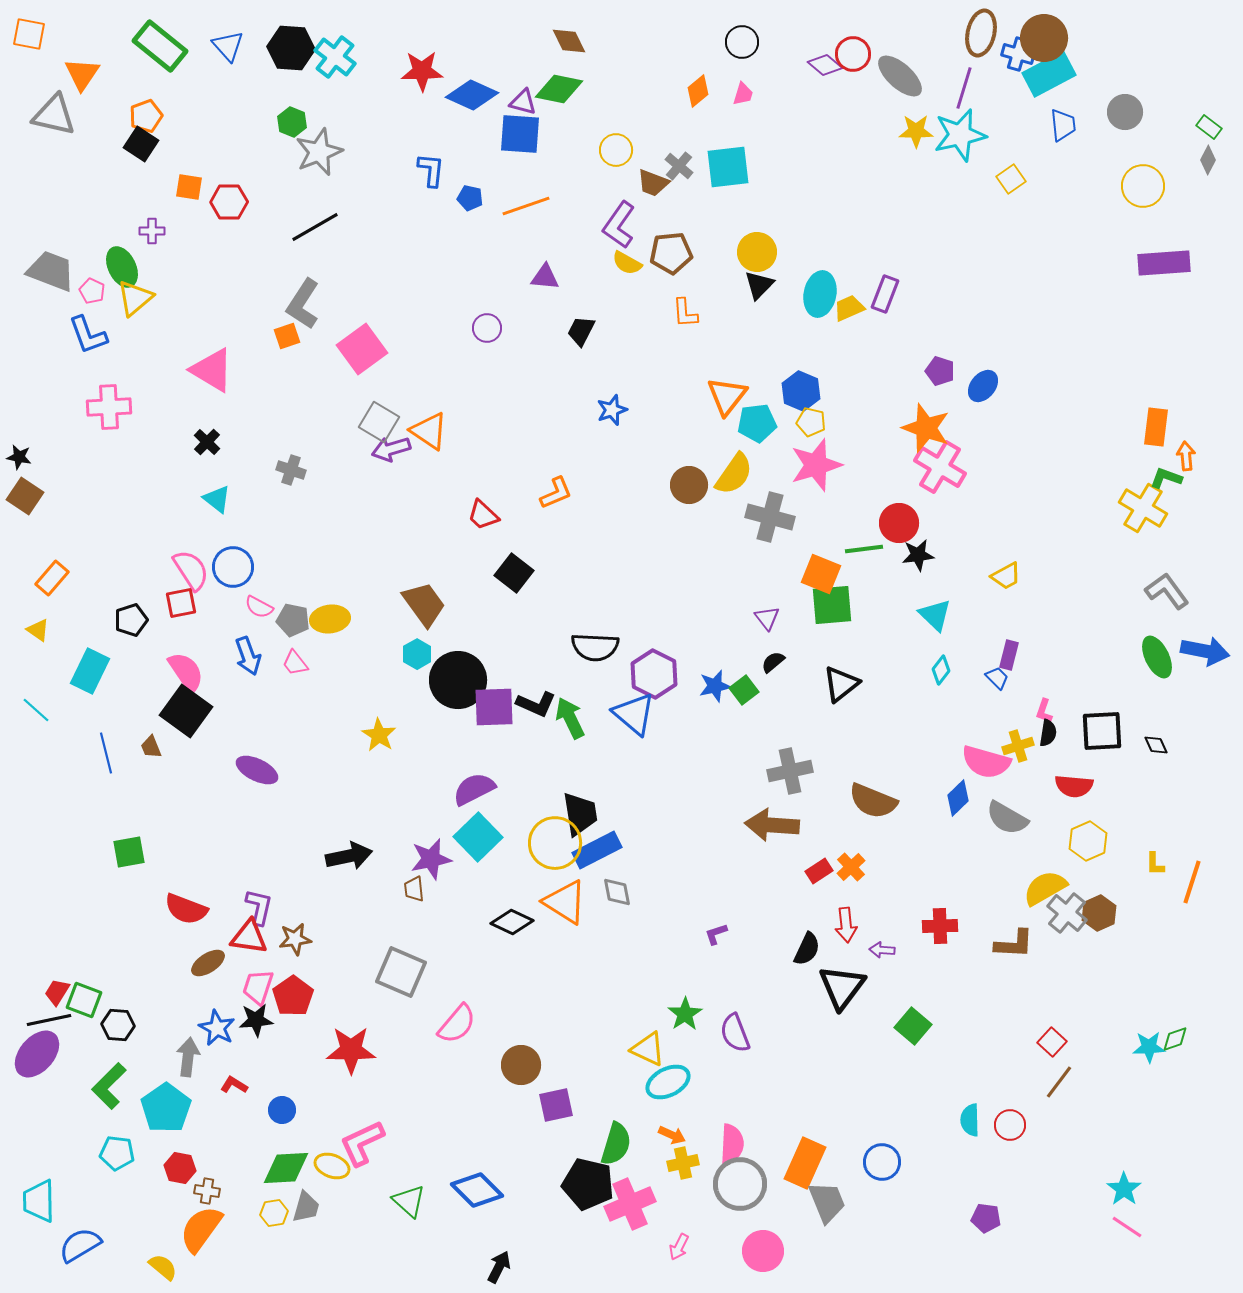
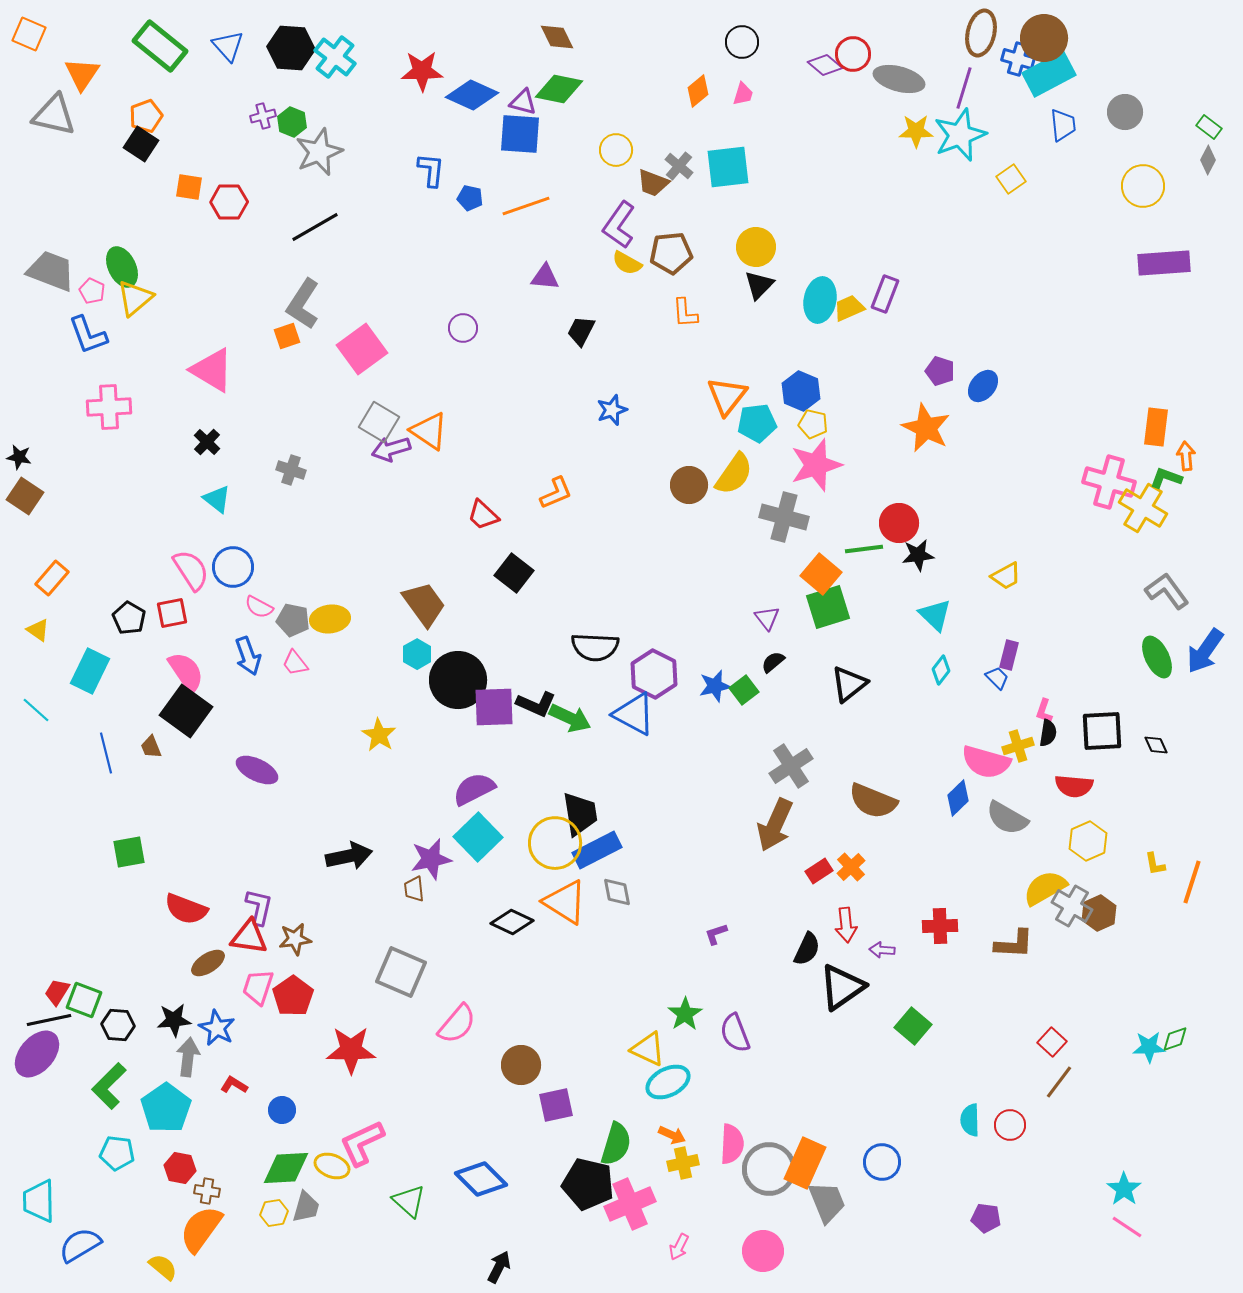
orange square at (29, 34): rotated 12 degrees clockwise
brown diamond at (569, 41): moved 12 px left, 4 px up
blue cross at (1018, 54): moved 5 px down
gray ellipse at (900, 76): moved 1 px left, 3 px down; rotated 27 degrees counterclockwise
cyan star at (960, 135): rotated 8 degrees counterclockwise
purple cross at (152, 231): moved 111 px right, 115 px up; rotated 15 degrees counterclockwise
yellow circle at (757, 252): moved 1 px left, 5 px up
cyan ellipse at (820, 294): moved 6 px down
purple circle at (487, 328): moved 24 px left
yellow pentagon at (811, 422): moved 2 px right, 2 px down
orange star at (926, 428): rotated 6 degrees clockwise
pink cross at (940, 467): moved 169 px right, 15 px down; rotated 15 degrees counterclockwise
gray cross at (770, 517): moved 14 px right
orange square at (821, 574): rotated 18 degrees clockwise
red square at (181, 603): moved 9 px left, 10 px down
green square at (832, 605): moved 4 px left, 2 px down; rotated 12 degrees counterclockwise
black pentagon at (131, 620): moved 2 px left, 2 px up; rotated 24 degrees counterclockwise
blue arrow at (1205, 651): rotated 114 degrees clockwise
black triangle at (841, 684): moved 8 px right
blue triangle at (634, 714): rotated 12 degrees counterclockwise
green arrow at (570, 718): rotated 141 degrees clockwise
gray cross at (790, 771): moved 1 px right, 5 px up; rotated 21 degrees counterclockwise
brown arrow at (772, 825): moved 3 px right; rotated 70 degrees counterclockwise
yellow L-shape at (1155, 864): rotated 10 degrees counterclockwise
gray cross at (1067, 913): moved 5 px right, 7 px up; rotated 9 degrees counterclockwise
black triangle at (842, 987): rotated 18 degrees clockwise
black star at (256, 1020): moved 82 px left
gray circle at (740, 1184): moved 29 px right, 15 px up
blue diamond at (477, 1190): moved 4 px right, 11 px up
